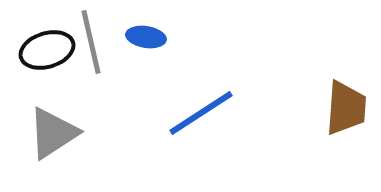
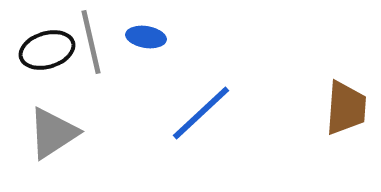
blue line: rotated 10 degrees counterclockwise
